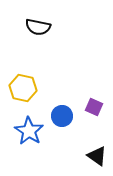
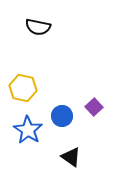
purple square: rotated 24 degrees clockwise
blue star: moved 1 px left, 1 px up
black triangle: moved 26 px left, 1 px down
